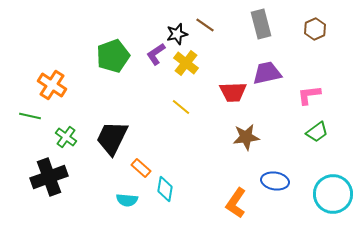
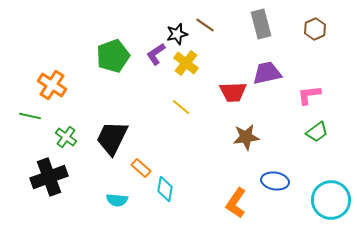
cyan circle: moved 2 px left, 6 px down
cyan semicircle: moved 10 px left
